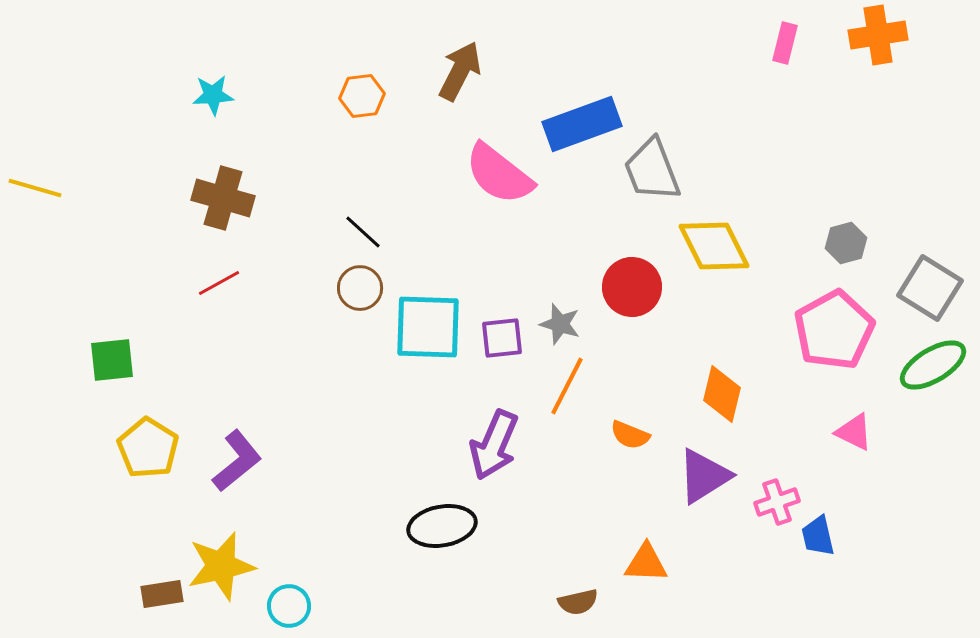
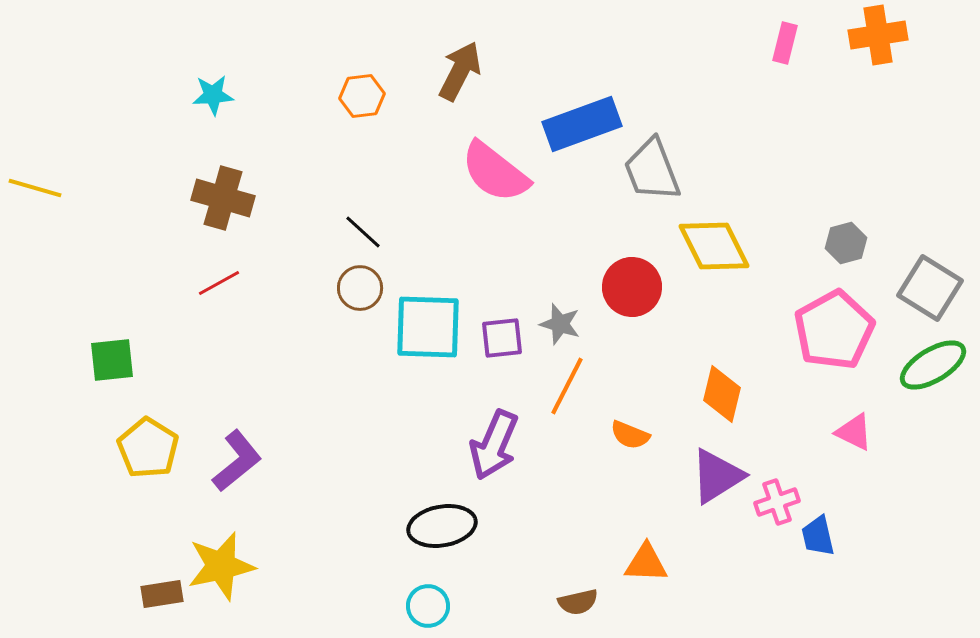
pink semicircle: moved 4 px left, 2 px up
purple triangle: moved 13 px right
cyan circle: moved 139 px right
